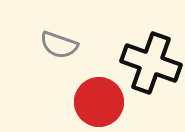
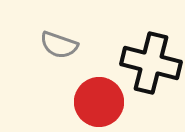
black cross: rotated 6 degrees counterclockwise
